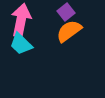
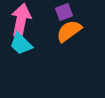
purple square: moved 2 px left; rotated 18 degrees clockwise
